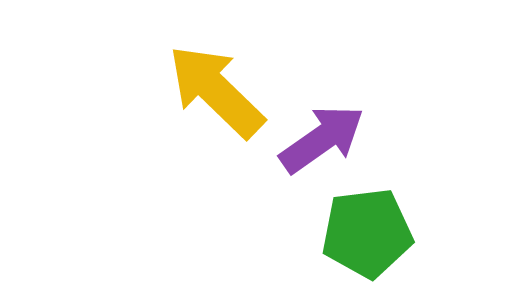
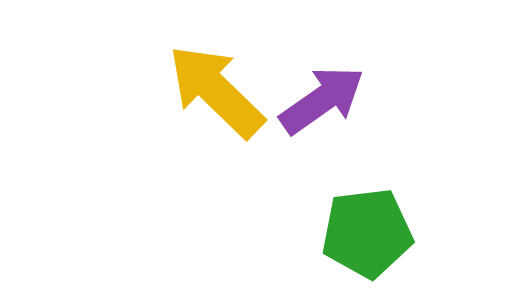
purple arrow: moved 39 px up
